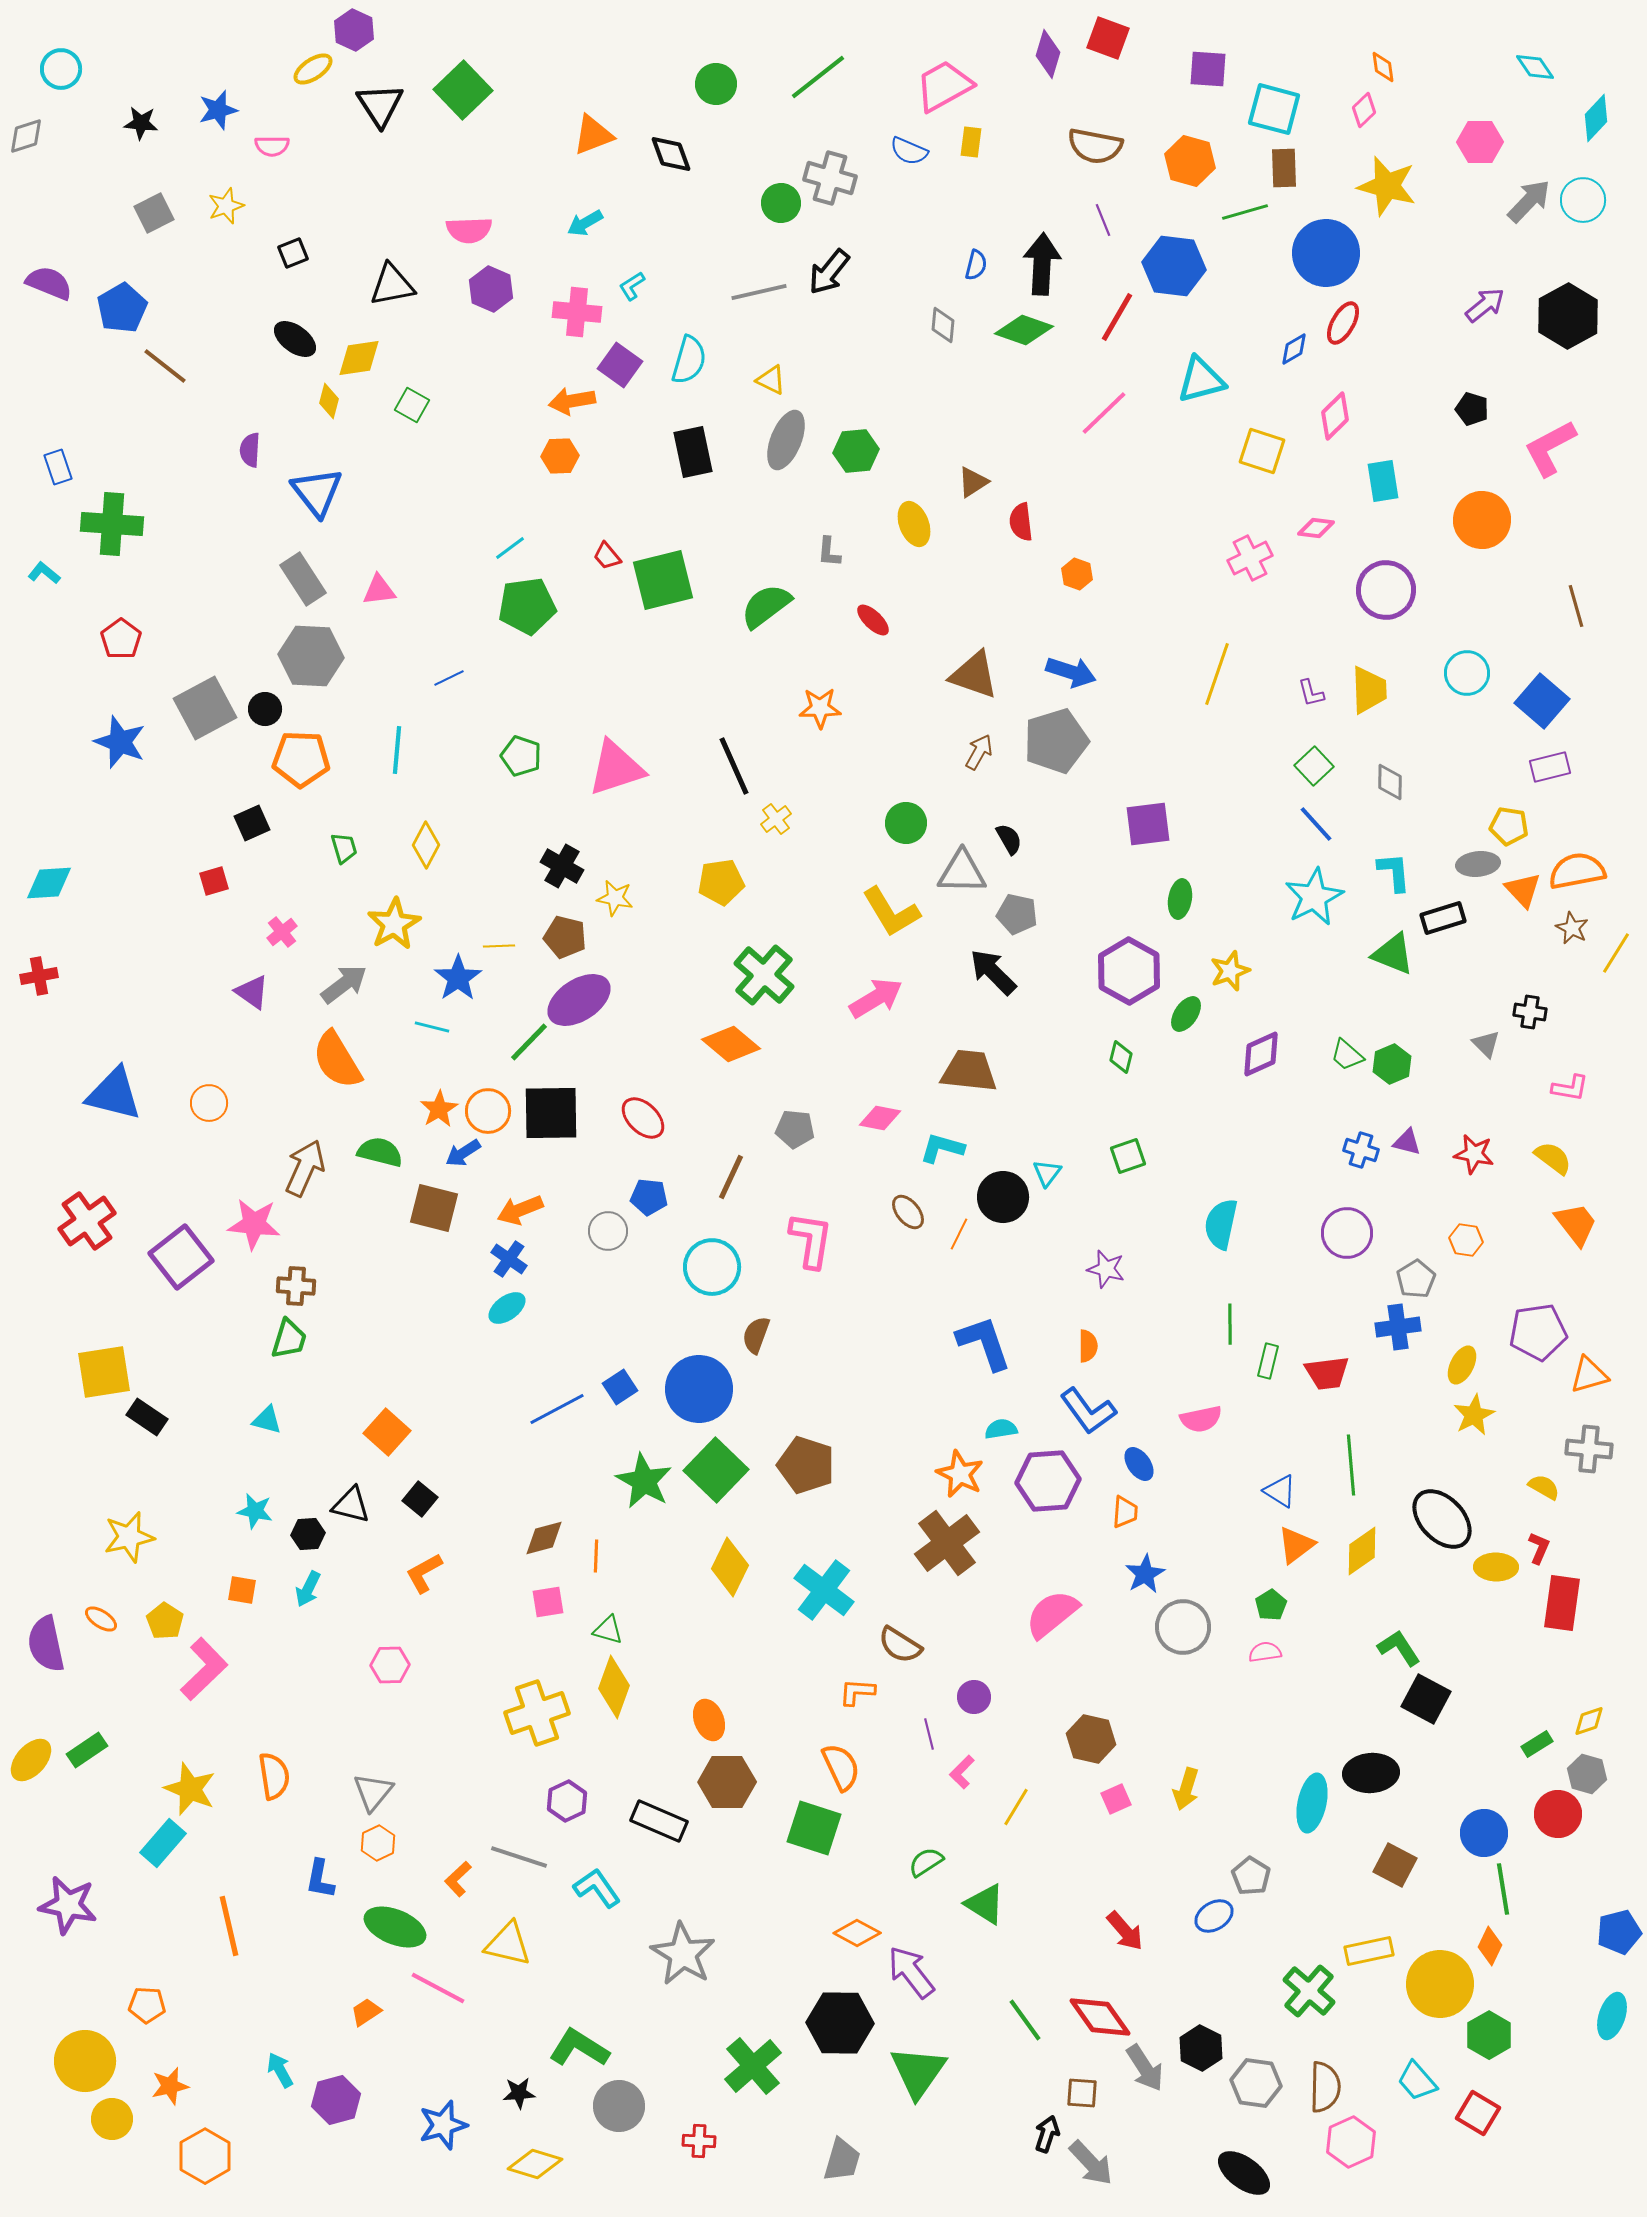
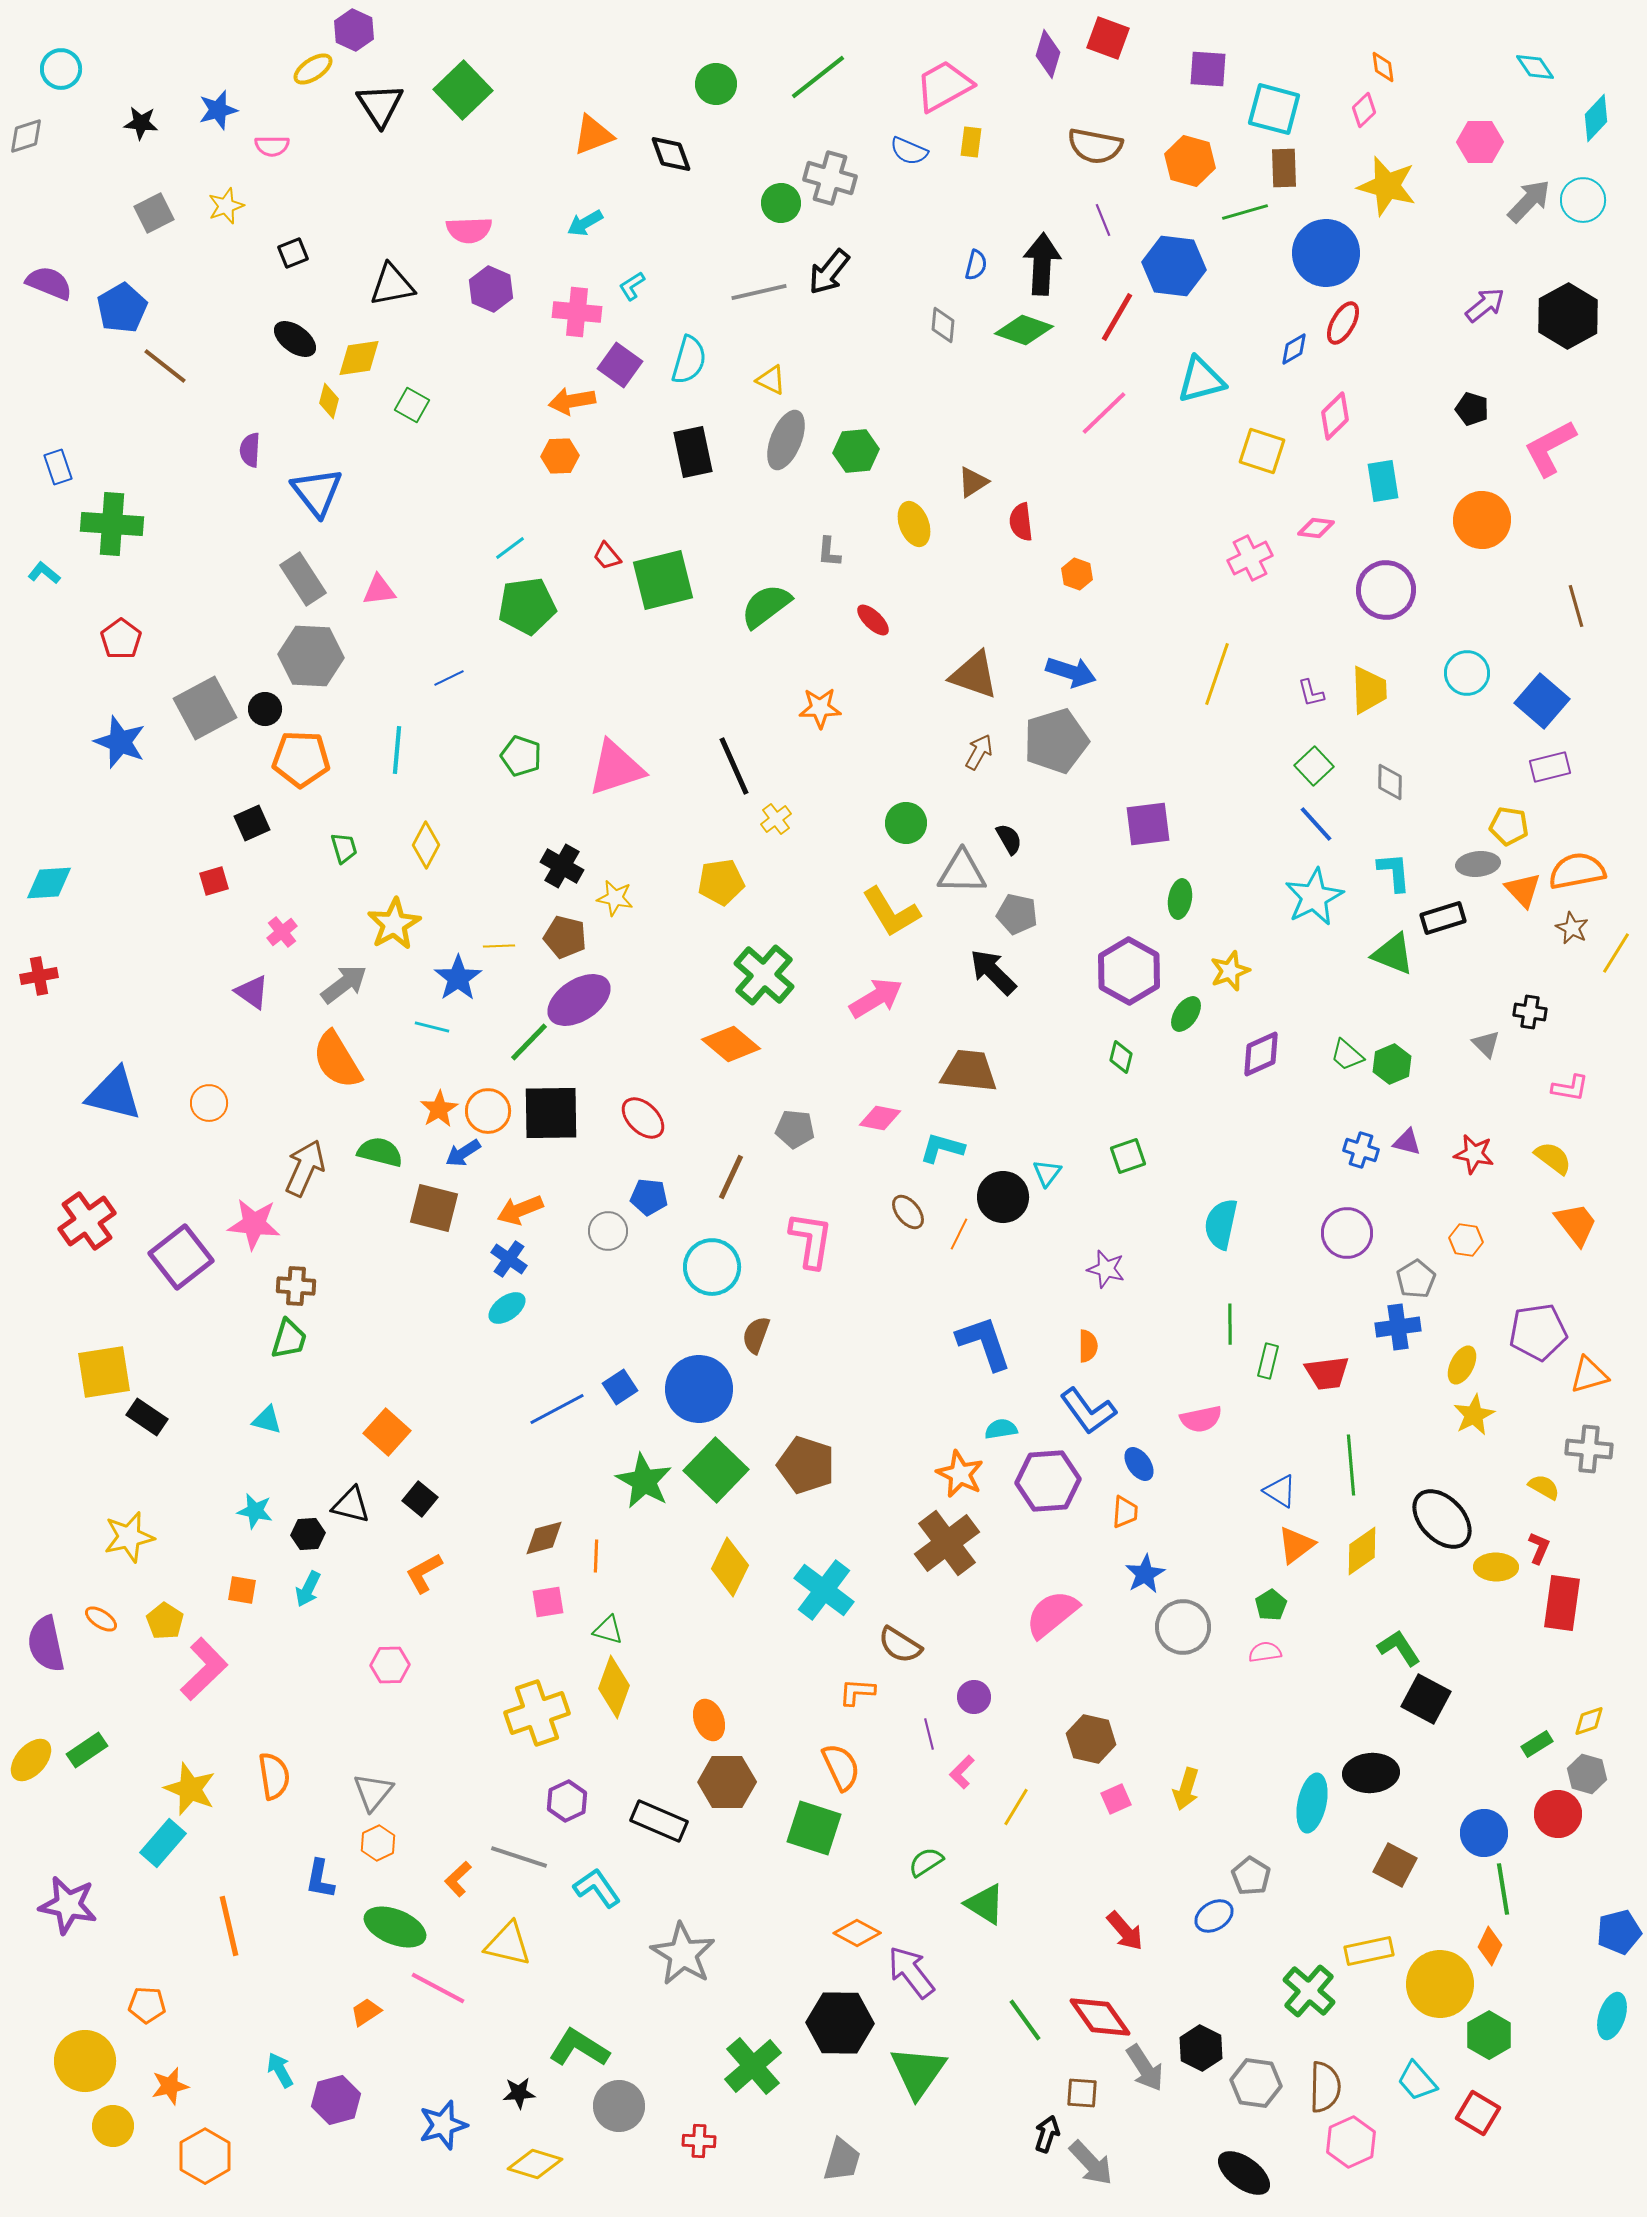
yellow circle at (112, 2119): moved 1 px right, 7 px down
